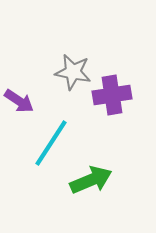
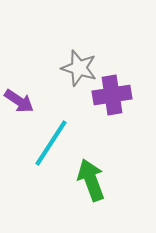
gray star: moved 6 px right, 4 px up; rotated 6 degrees clockwise
green arrow: rotated 87 degrees counterclockwise
